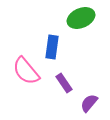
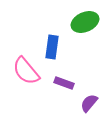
green ellipse: moved 4 px right, 4 px down
purple rectangle: rotated 36 degrees counterclockwise
